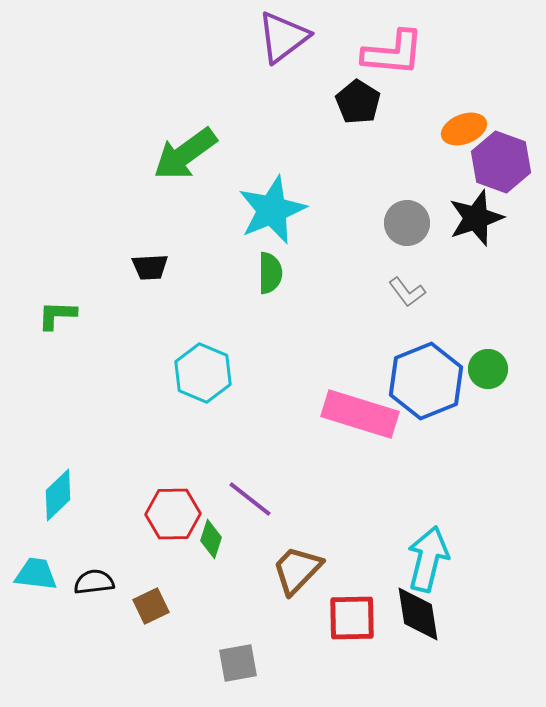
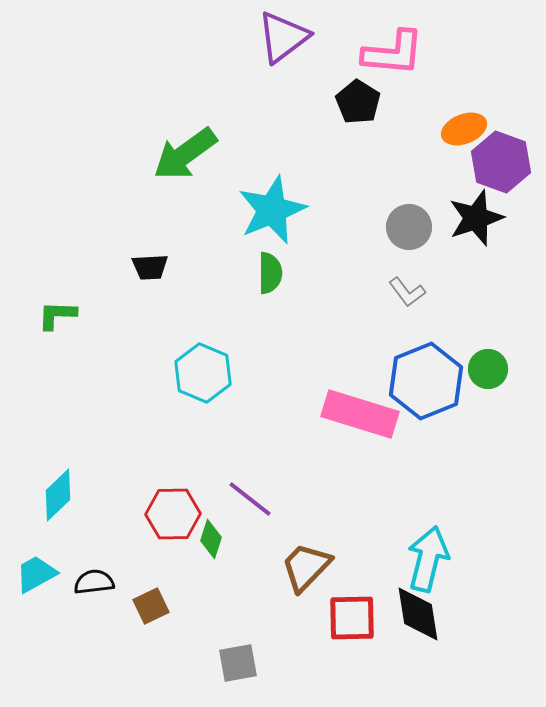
gray circle: moved 2 px right, 4 px down
brown trapezoid: moved 9 px right, 3 px up
cyan trapezoid: rotated 36 degrees counterclockwise
